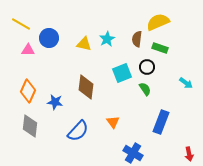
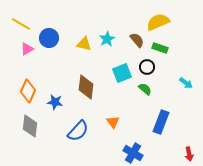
brown semicircle: moved 1 px down; rotated 133 degrees clockwise
pink triangle: moved 1 px left, 1 px up; rotated 32 degrees counterclockwise
green semicircle: rotated 16 degrees counterclockwise
